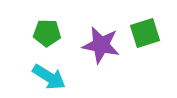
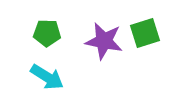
purple star: moved 3 px right, 4 px up
cyan arrow: moved 2 px left
